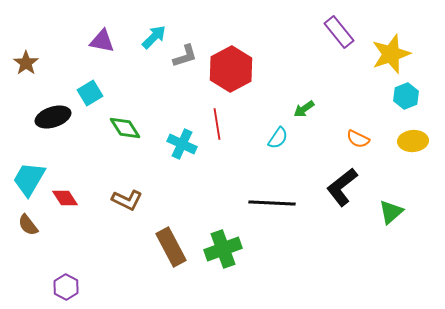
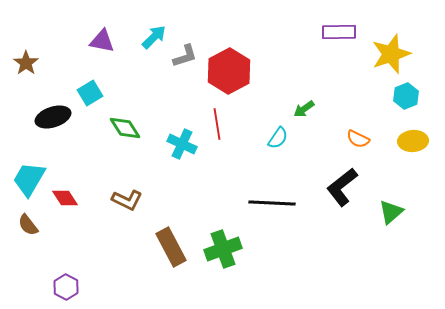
purple rectangle: rotated 52 degrees counterclockwise
red hexagon: moved 2 px left, 2 px down
